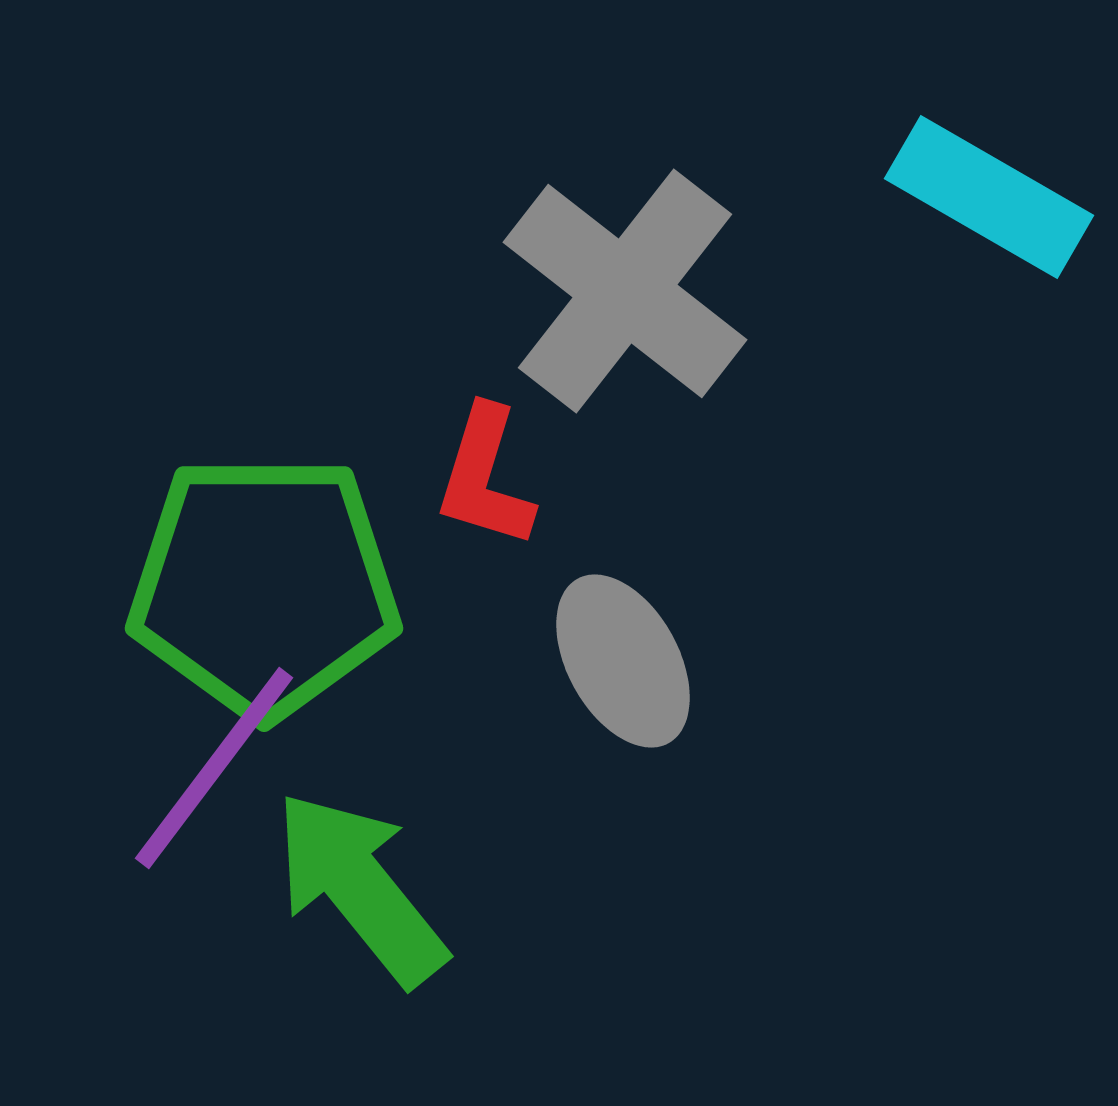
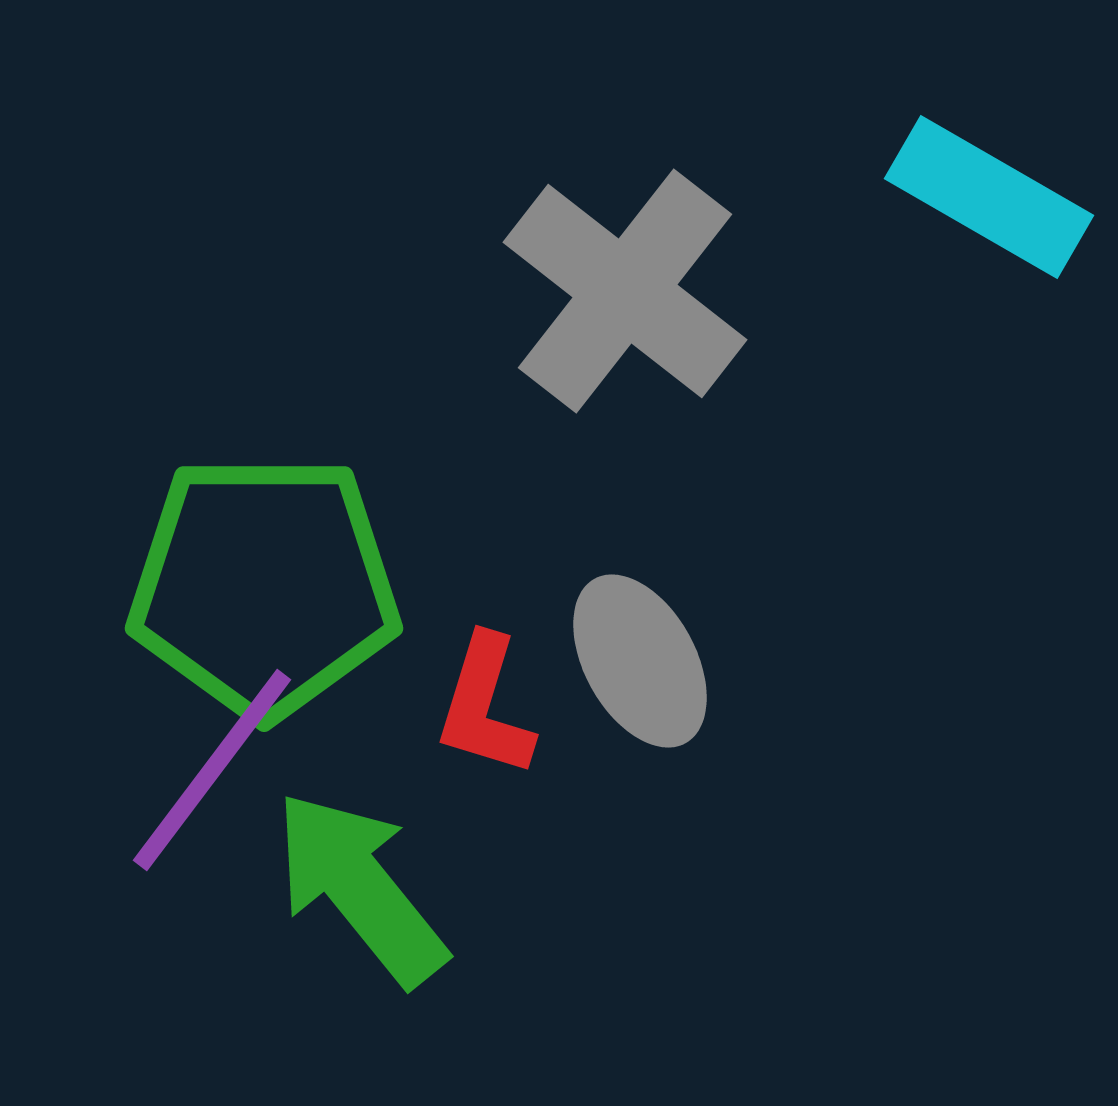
red L-shape: moved 229 px down
gray ellipse: moved 17 px right
purple line: moved 2 px left, 2 px down
